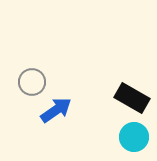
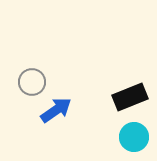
black rectangle: moved 2 px left, 1 px up; rotated 52 degrees counterclockwise
